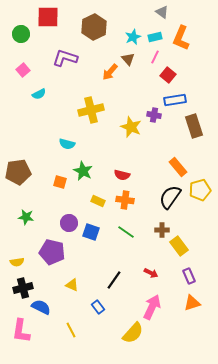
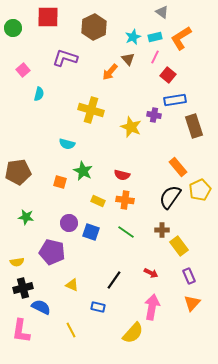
green circle at (21, 34): moved 8 px left, 6 px up
orange L-shape at (181, 38): rotated 35 degrees clockwise
cyan semicircle at (39, 94): rotated 48 degrees counterclockwise
yellow cross at (91, 110): rotated 30 degrees clockwise
yellow pentagon at (200, 190): rotated 10 degrees counterclockwise
orange triangle at (192, 303): rotated 30 degrees counterclockwise
blue rectangle at (98, 307): rotated 40 degrees counterclockwise
pink arrow at (152, 307): rotated 15 degrees counterclockwise
